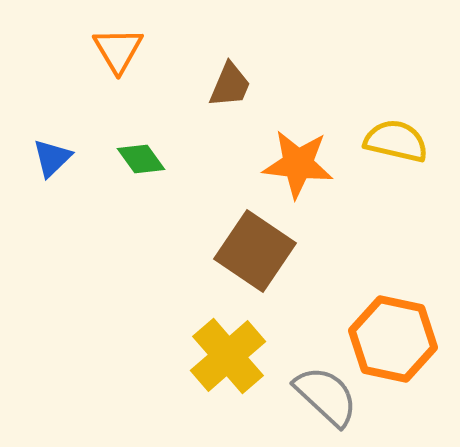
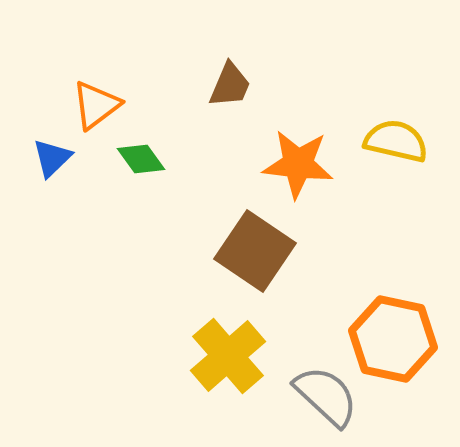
orange triangle: moved 22 px left, 55 px down; rotated 24 degrees clockwise
